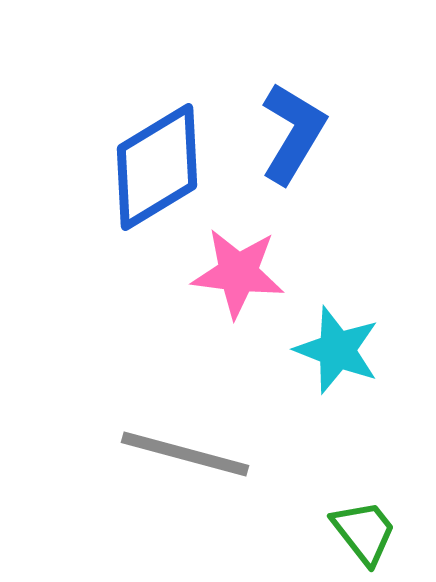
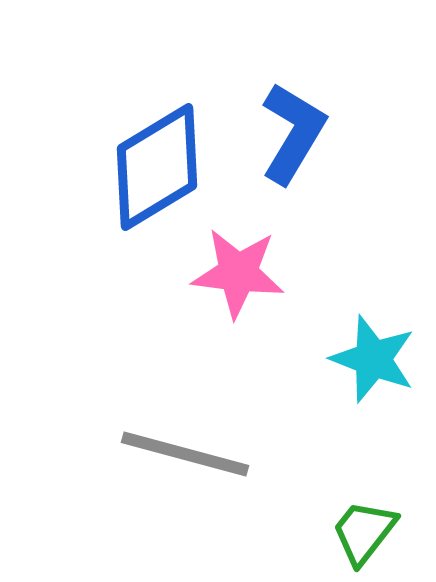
cyan star: moved 36 px right, 9 px down
green trapezoid: rotated 104 degrees counterclockwise
